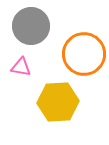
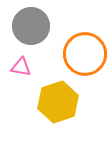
orange circle: moved 1 px right
yellow hexagon: rotated 15 degrees counterclockwise
